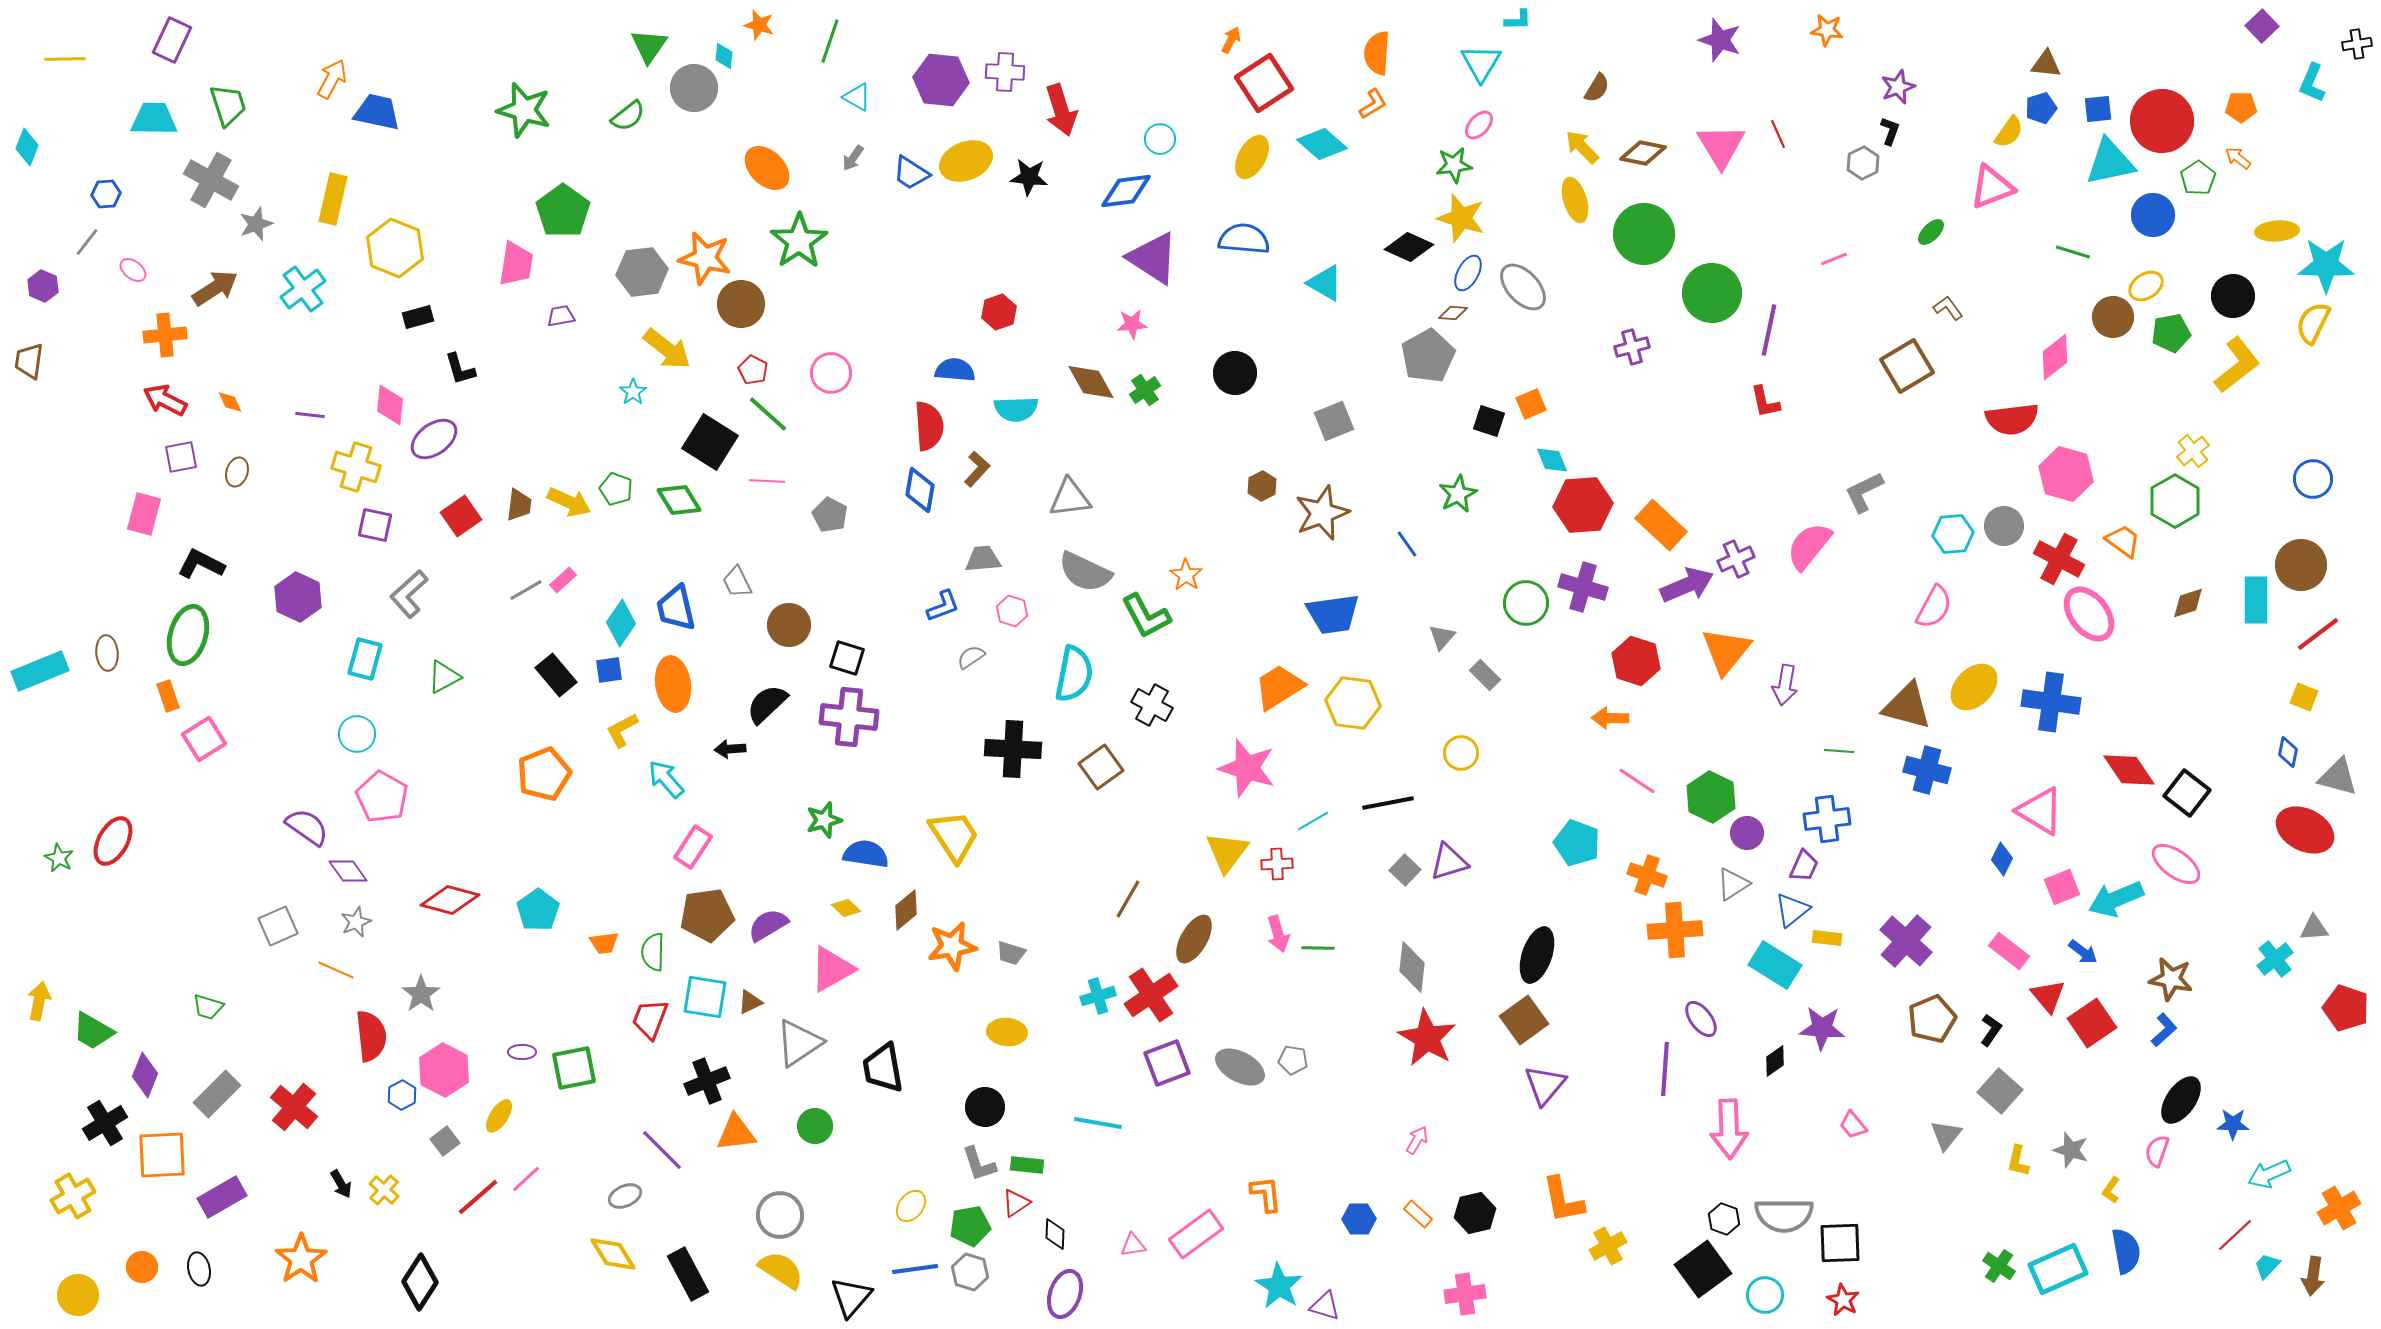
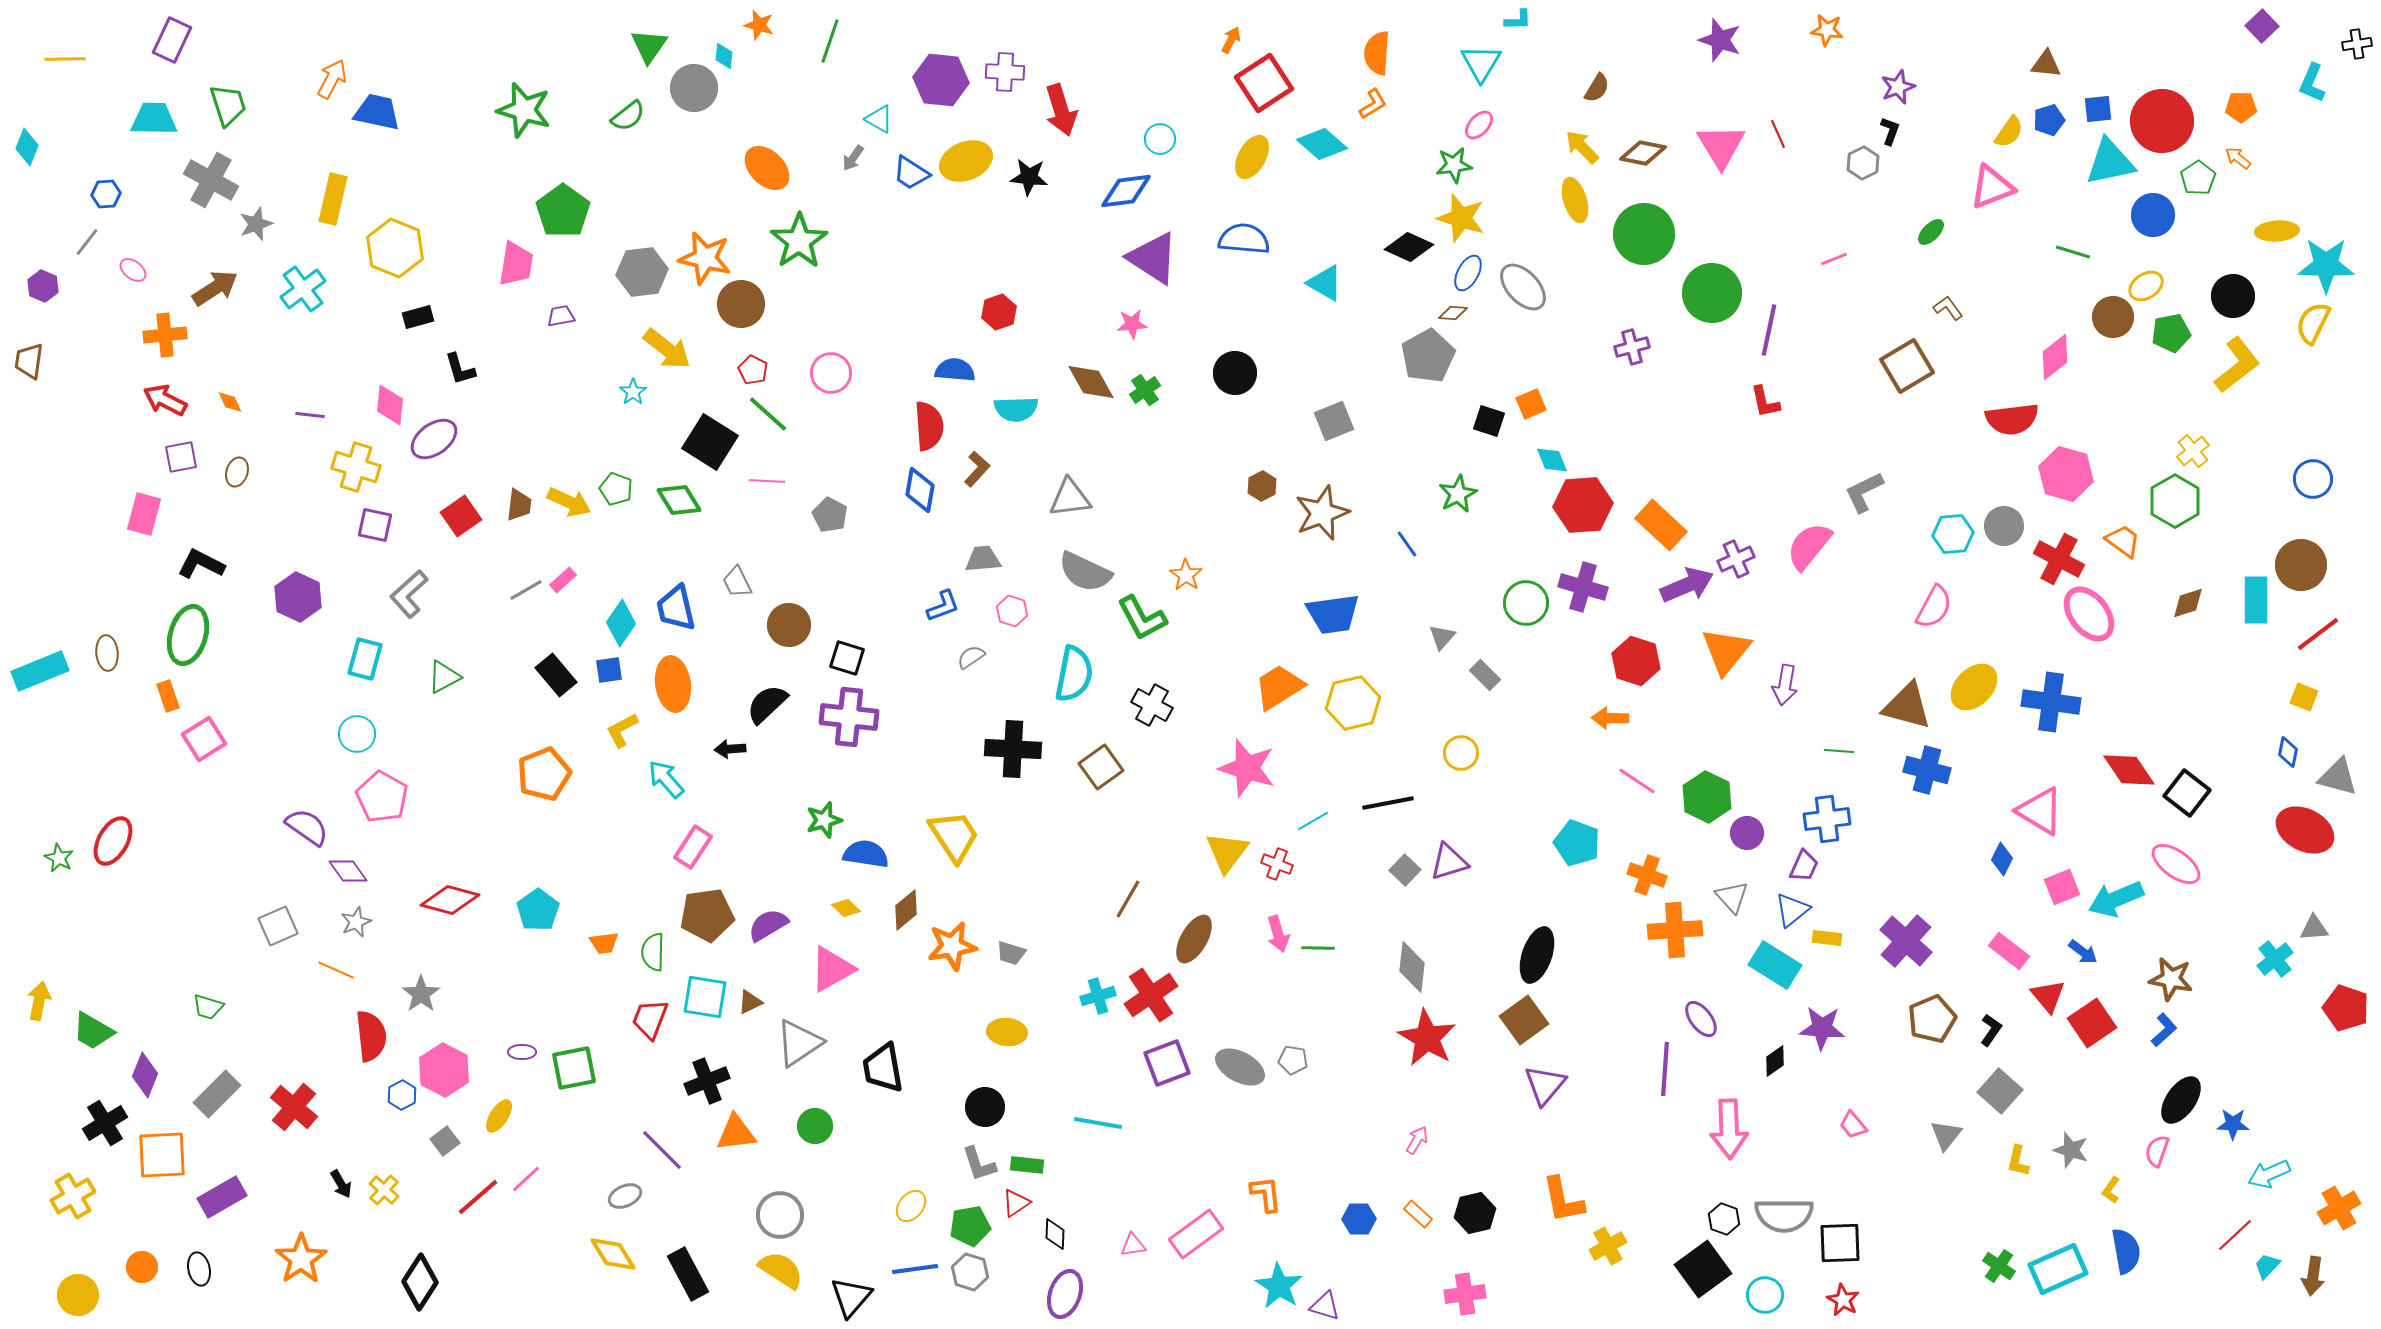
cyan triangle at (857, 97): moved 22 px right, 22 px down
blue pentagon at (2041, 108): moved 8 px right, 12 px down
green L-shape at (1146, 616): moved 4 px left, 2 px down
yellow hexagon at (1353, 703): rotated 20 degrees counterclockwise
green hexagon at (1711, 797): moved 4 px left
red cross at (1277, 864): rotated 24 degrees clockwise
gray triangle at (1733, 884): moved 1 px left, 13 px down; rotated 39 degrees counterclockwise
